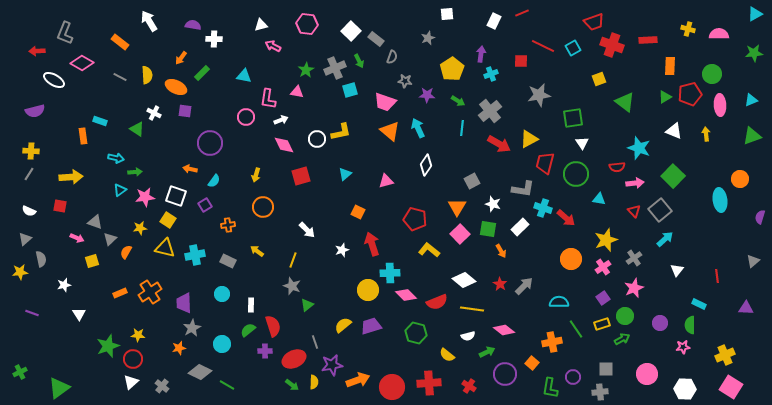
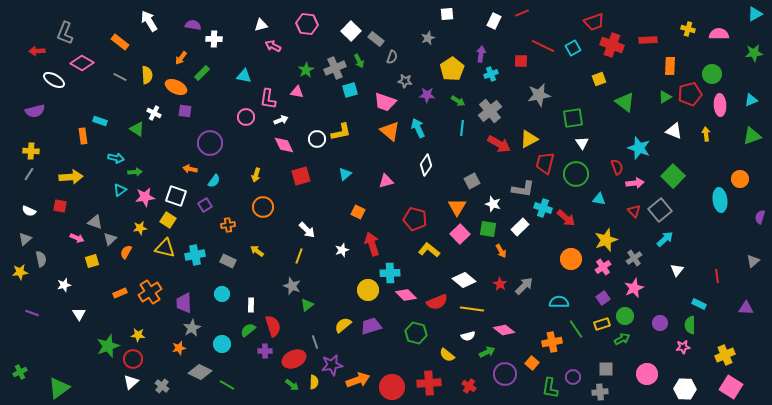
red semicircle at (617, 167): rotated 105 degrees counterclockwise
yellow line at (293, 260): moved 6 px right, 4 px up
